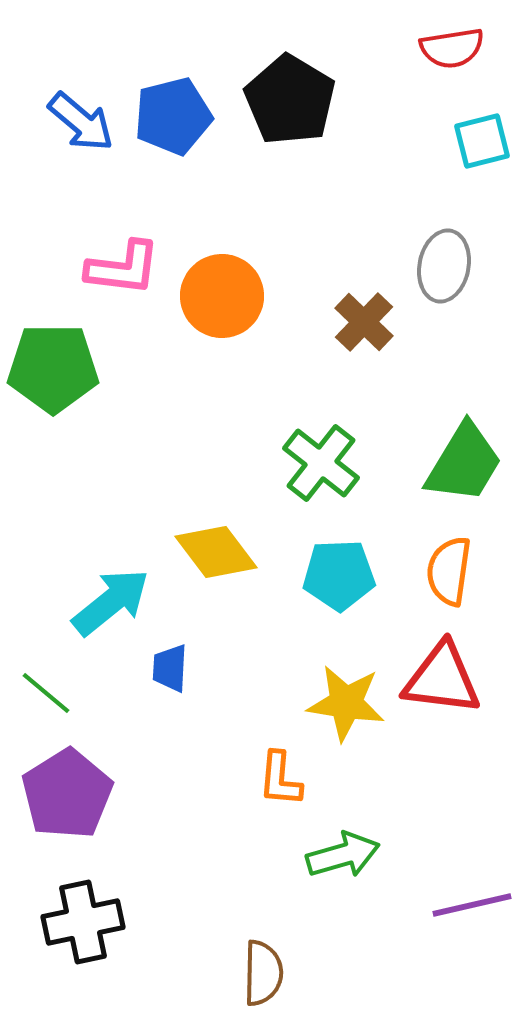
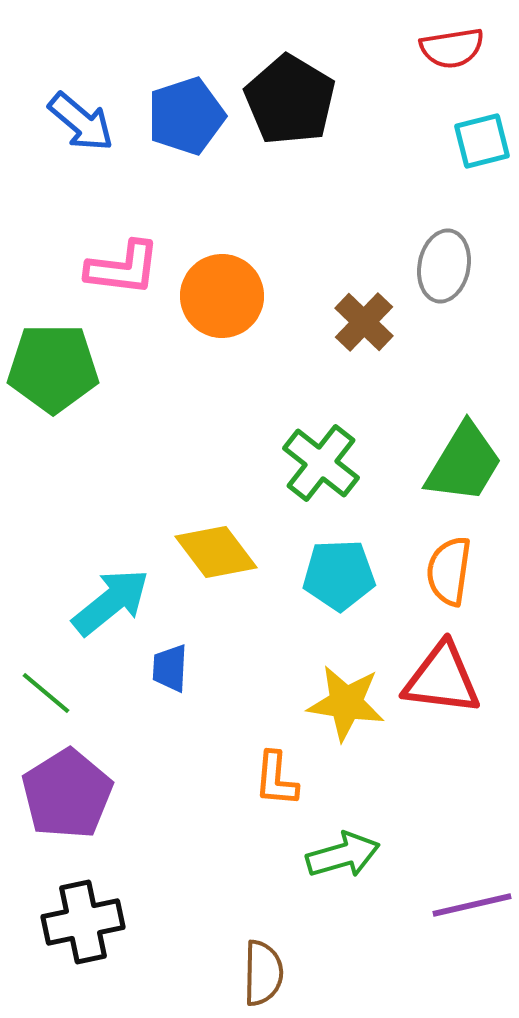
blue pentagon: moved 13 px right; rotated 4 degrees counterclockwise
orange L-shape: moved 4 px left
